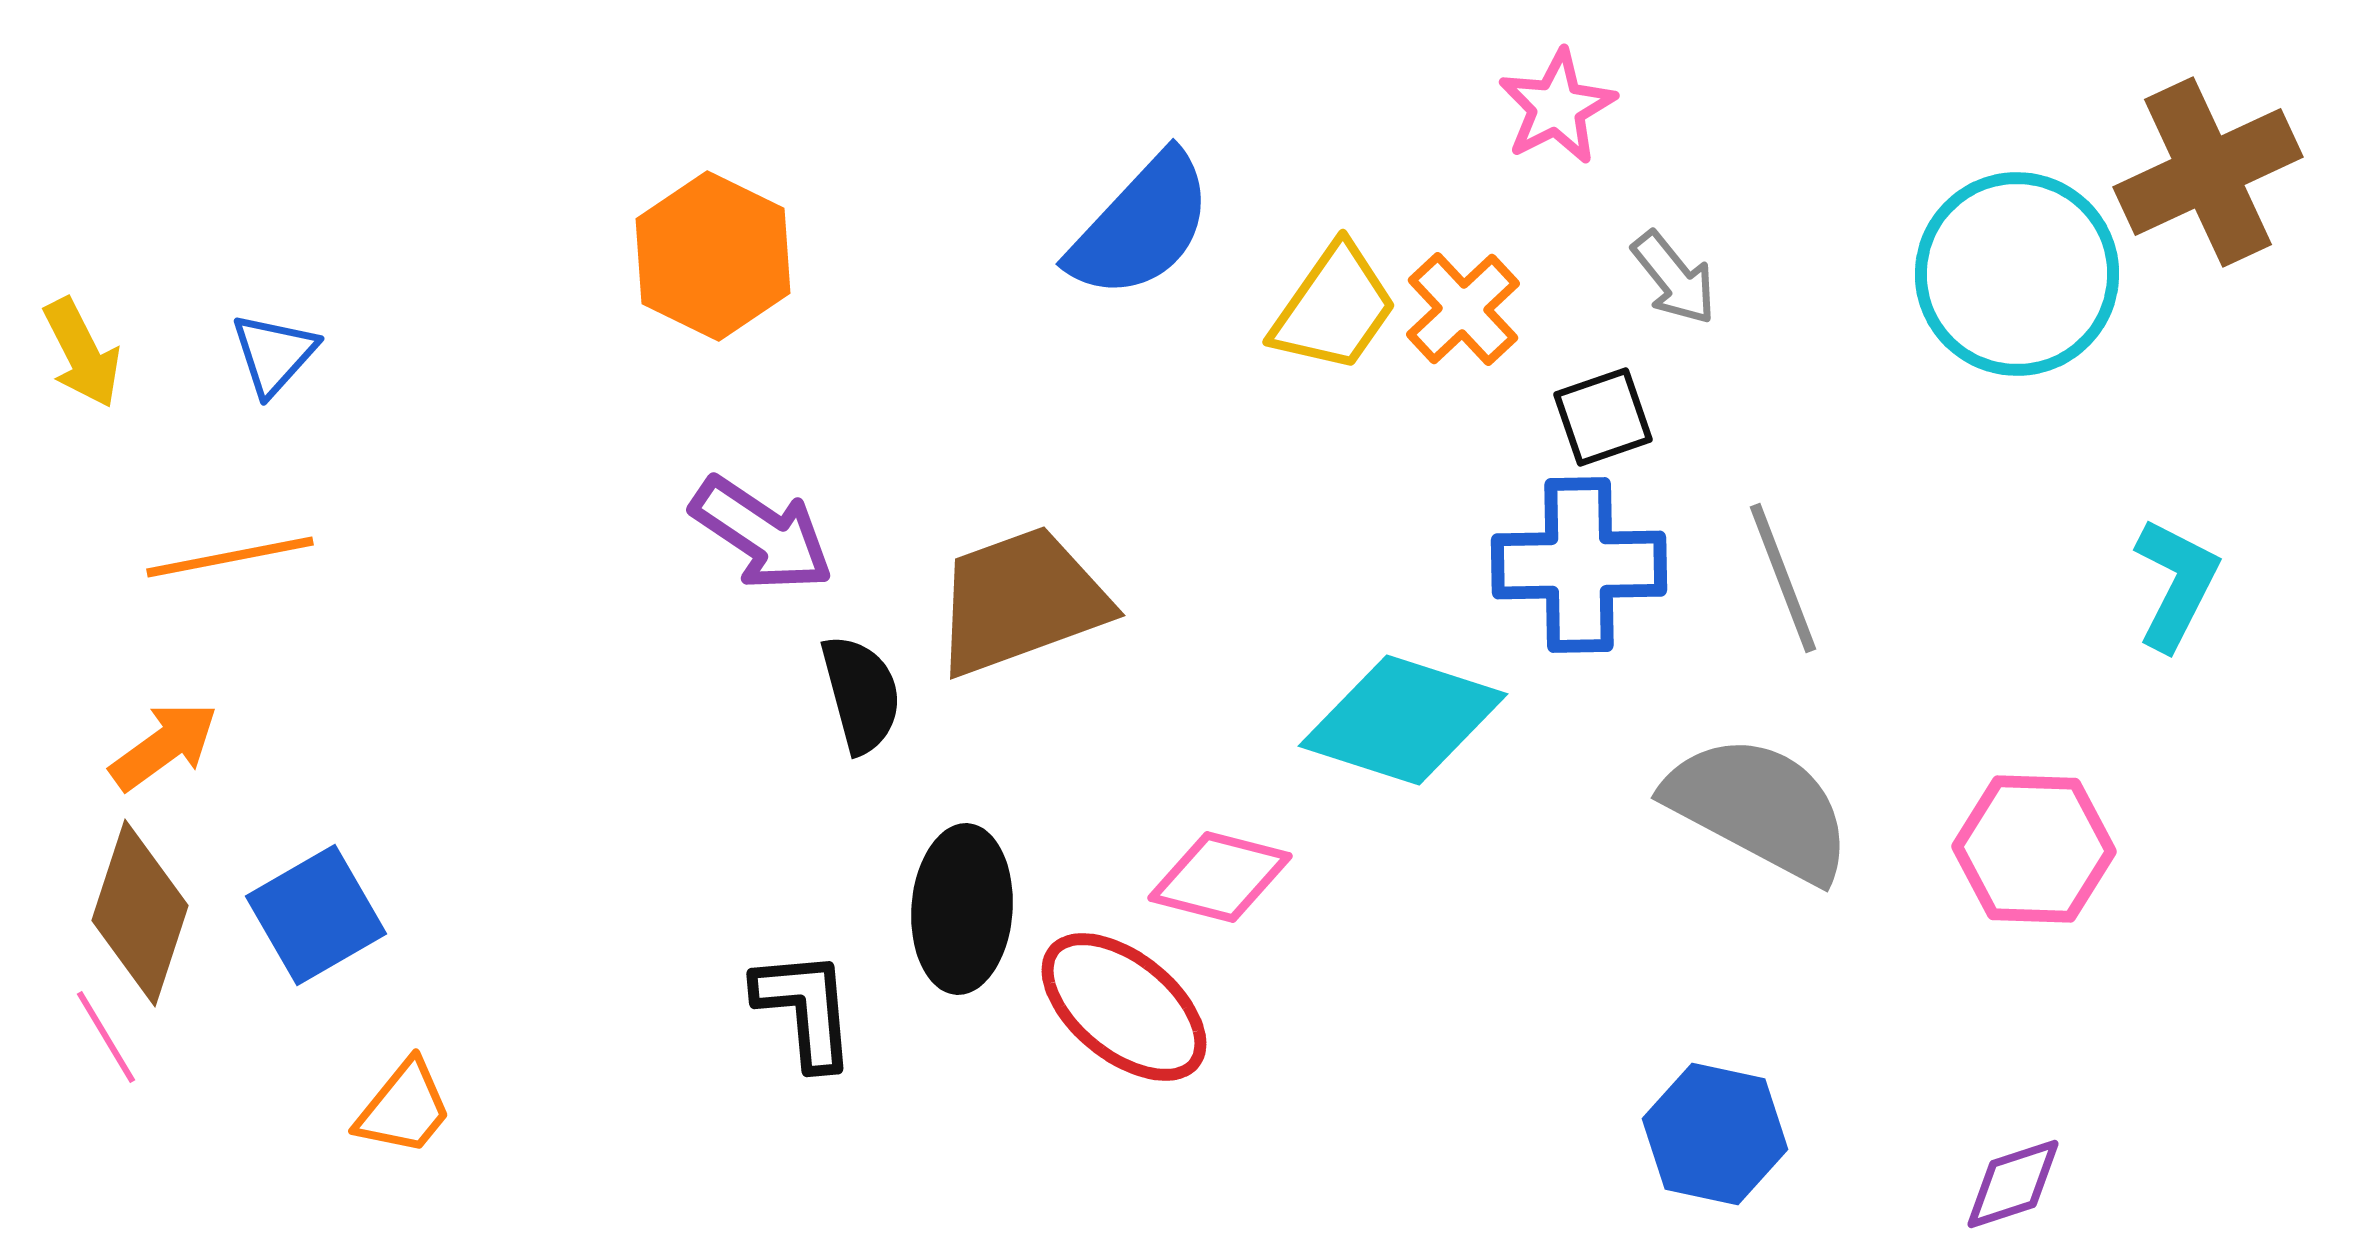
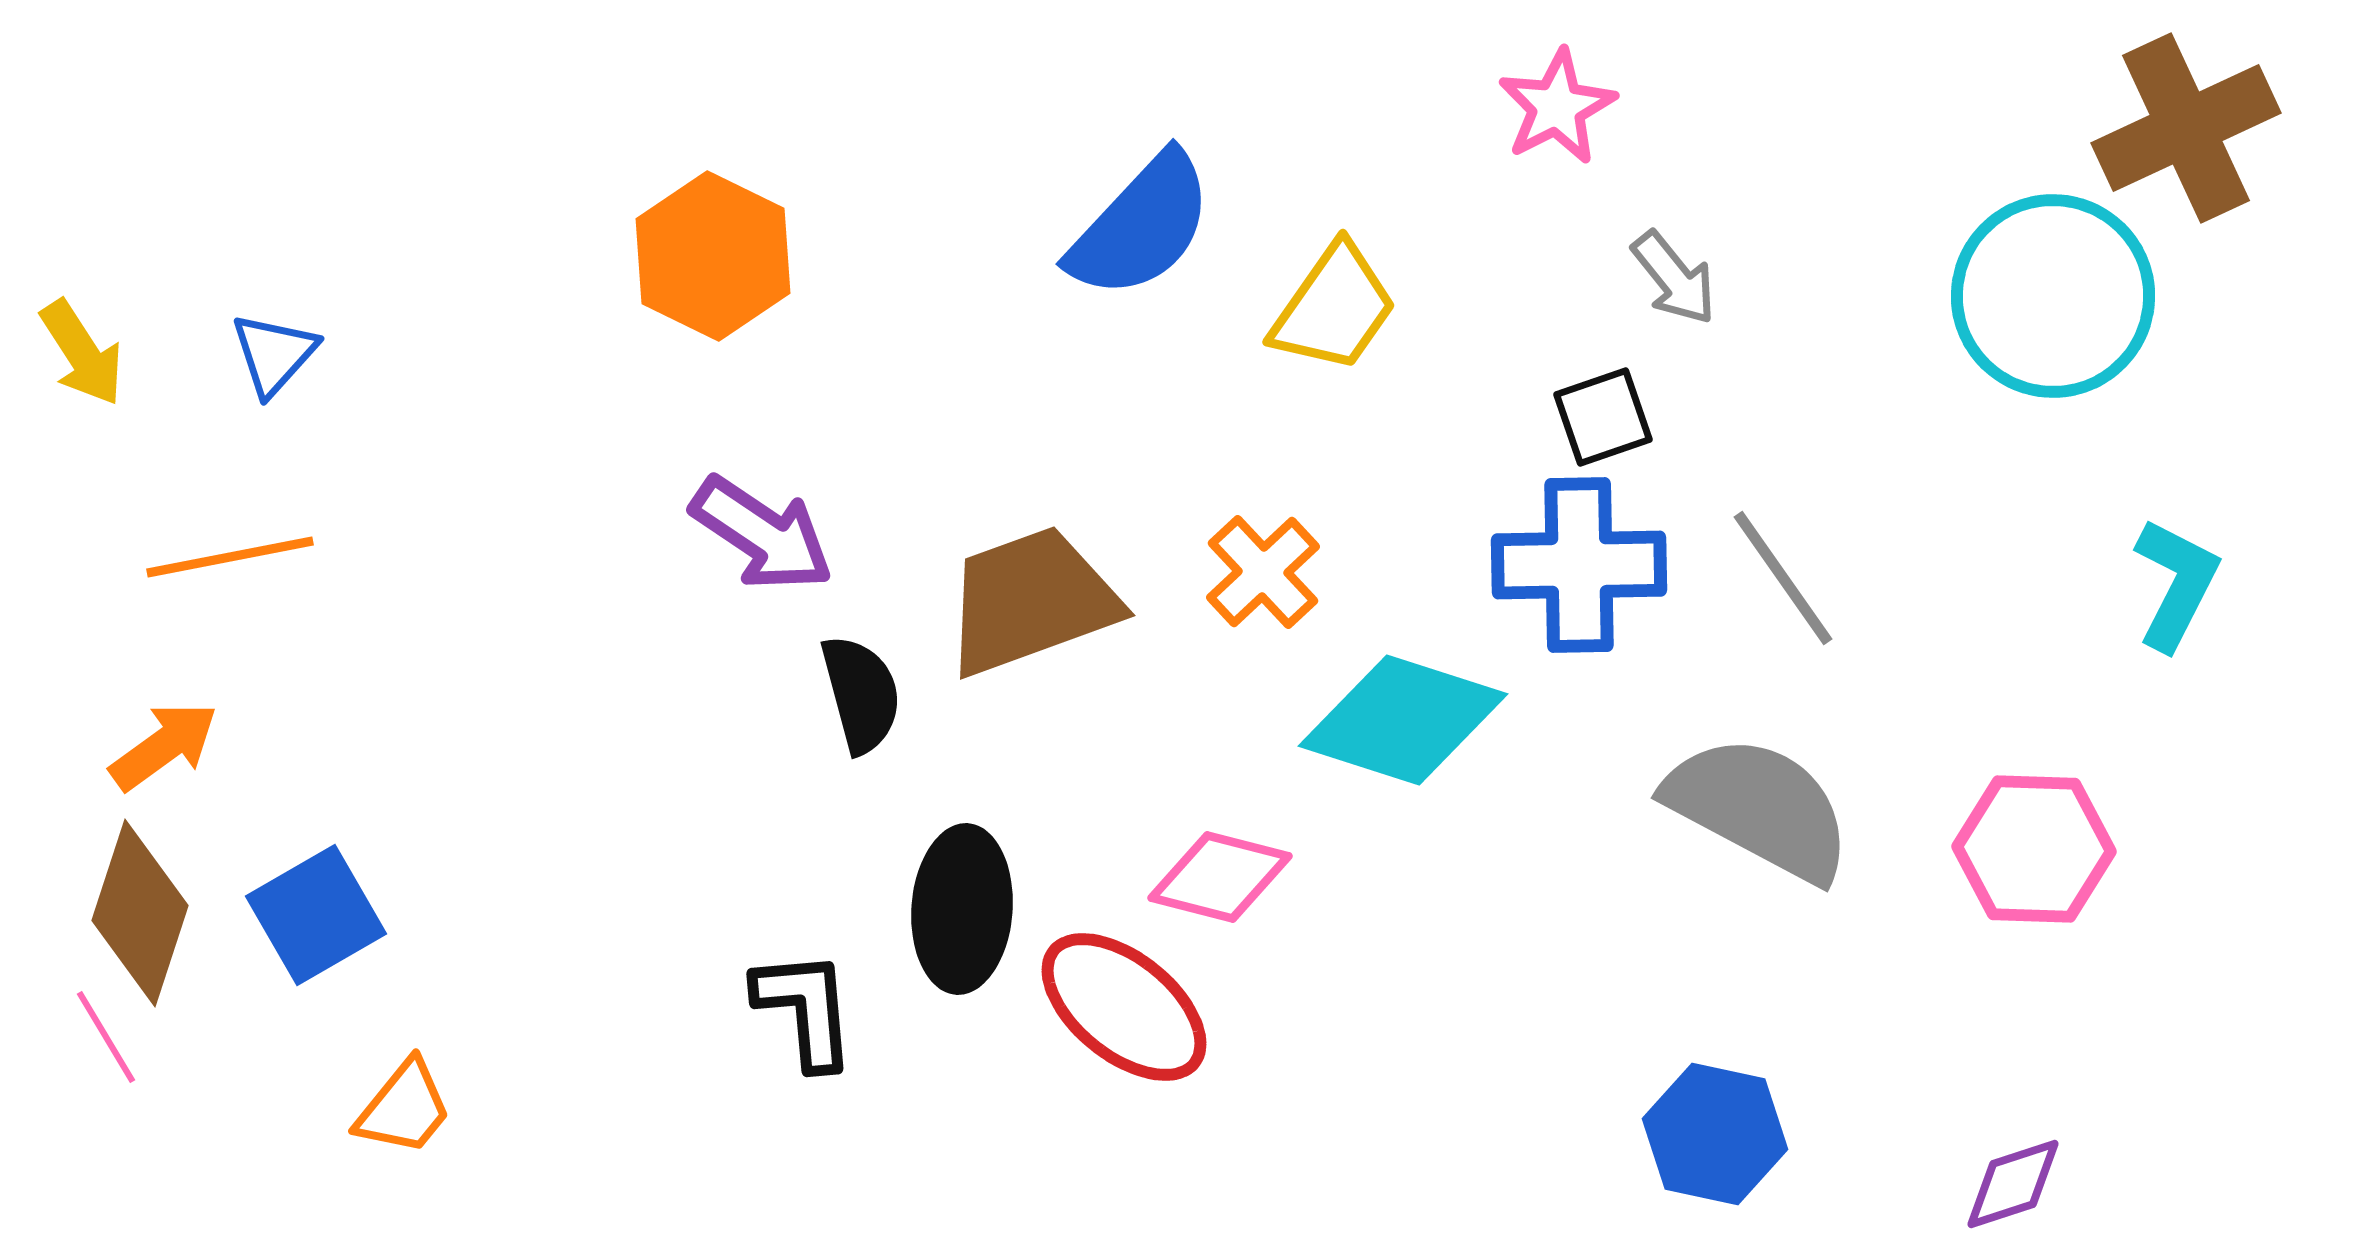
brown cross: moved 22 px left, 44 px up
cyan circle: moved 36 px right, 22 px down
orange cross: moved 200 px left, 263 px down
yellow arrow: rotated 6 degrees counterclockwise
gray line: rotated 14 degrees counterclockwise
brown trapezoid: moved 10 px right
